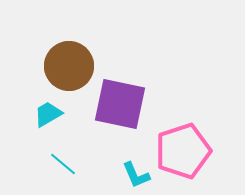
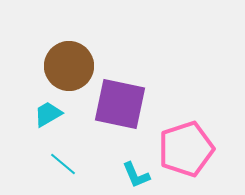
pink pentagon: moved 3 px right, 2 px up
